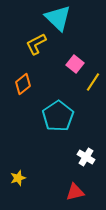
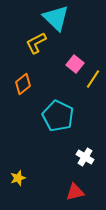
cyan triangle: moved 2 px left
yellow L-shape: moved 1 px up
yellow line: moved 3 px up
cyan pentagon: rotated 12 degrees counterclockwise
white cross: moved 1 px left
